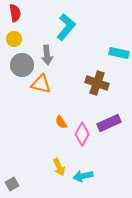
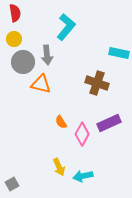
gray circle: moved 1 px right, 3 px up
